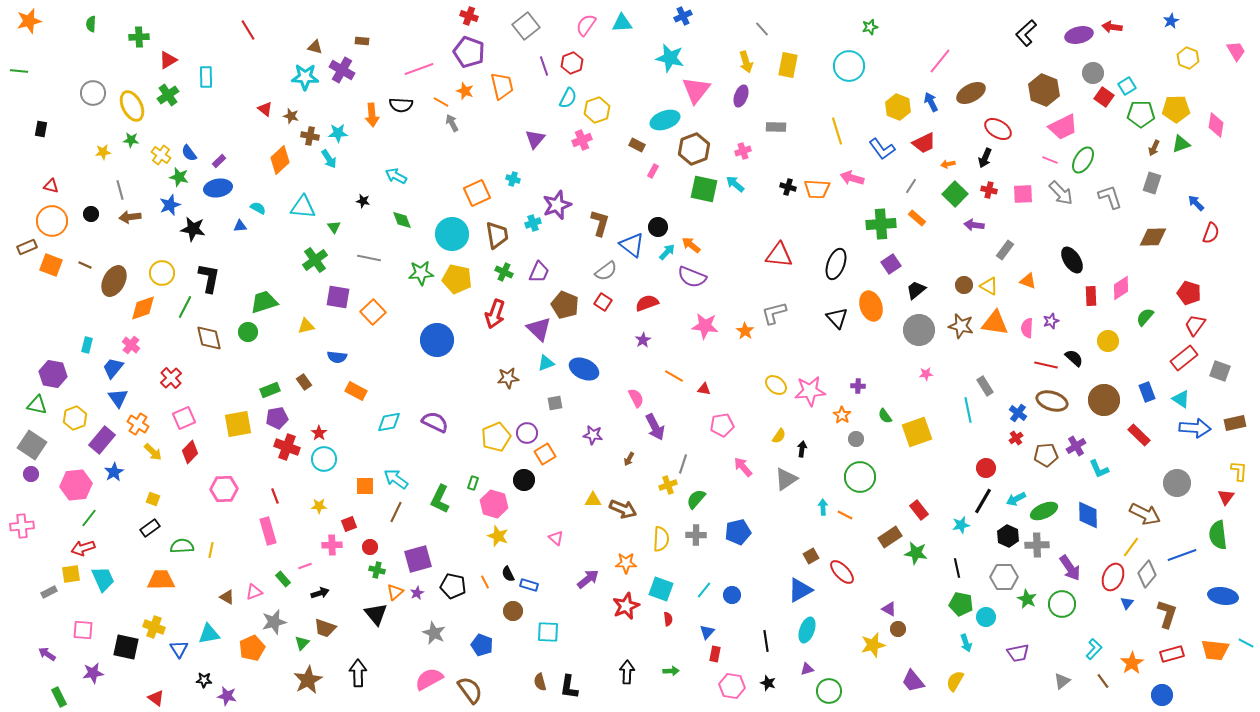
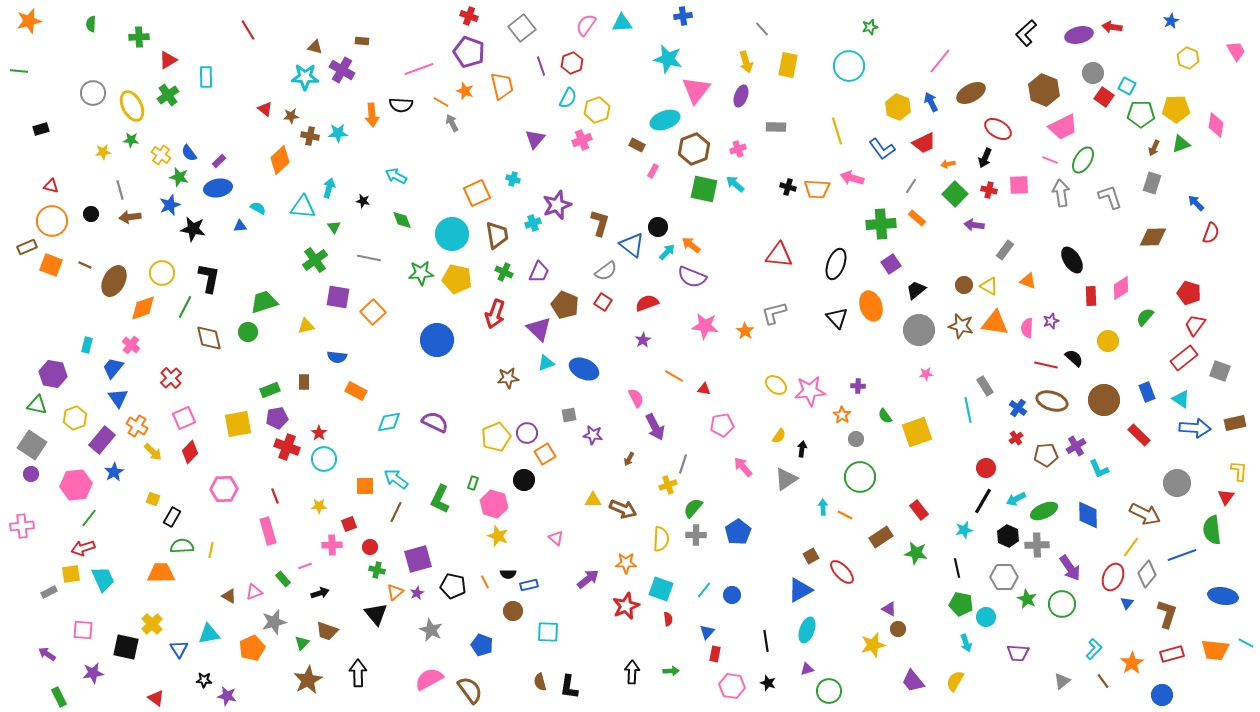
blue cross at (683, 16): rotated 18 degrees clockwise
gray square at (526, 26): moved 4 px left, 2 px down
cyan star at (670, 58): moved 2 px left, 1 px down
purple line at (544, 66): moved 3 px left
cyan square at (1127, 86): rotated 30 degrees counterclockwise
brown star at (291, 116): rotated 21 degrees counterclockwise
black rectangle at (41, 129): rotated 63 degrees clockwise
pink cross at (743, 151): moved 5 px left, 2 px up
cyan arrow at (329, 159): moved 29 px down; rotated 132 degrees counterclockwise
gray arrow at (1061, 193): rotated 144 degrees counterclockwise
pink square at (1023, 194): moved 4 px left, 9 px up
brown rectangle at (304, 382): rotated 35 degrees clockwise
gray square at (555, 403): moved 14 px right, 12 px down
blue cross at (1018, 413): moved 5 px up
orange cross at (138, 424): moved 1 px left, 2 px down
green semicircle at (696, 499): moved 3 px left, 9 px down
cyan star at (961, 525): moved 3 px right, 5 px down
black rectangle at (150, 528): moved 22 px right, 11 px up; rotated 24 degrees counterclockwise
blue pentagon at (738, 532): rotated 20 degrees counterclockwise
green semicircle at (1218, 535): moved 6 px left, 5 px up
brown rectangle at (890, 537): moved 9 px left
black semicircle at (508, 574): rotated 63 degrees counterclockwise
orange trapezoid at (161, 580): moved 7 px up
blue rectangle at (529, 585): rotated 30 degrees counterclockwise
brown triangle at (227, 597): moved 2 px right, 1 px up
yellow cross at (154, 627): moved 2 px left, 3 px up; rotated 25 degrees clockwise
brown trapezoid at (325, 628): moved 2 px right, 3 px down
gray star at (434, 633): moved 3 px left, 3 px up
purple trapezoid at (1018, 653): rotated 15 degrees clockwise
black arrow at (627, 672): moved 5 px right
